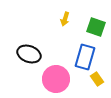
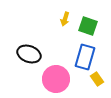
green square: moved 8 px left, 1 px up
